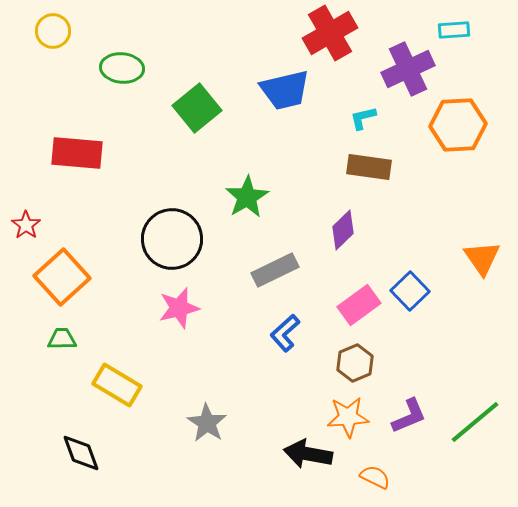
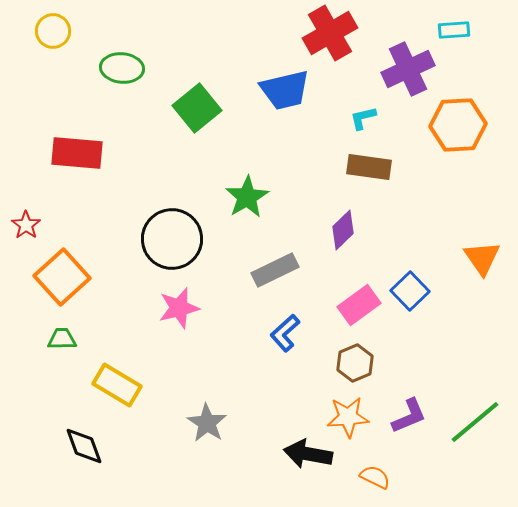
black diamond: moved 3 px right, 7 px up
